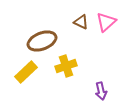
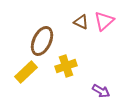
pink triangle: moved 2 px left, 1 px up
brown ellipse: rotated 44 degrees counterclockwise
purple arrow: rotated 48 degrees counterclockwise
